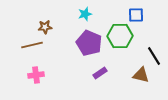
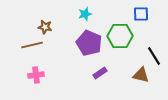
blue square: moved 5 px right, 1 px up
brown star: rotated 16 degrees clockwise
